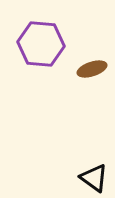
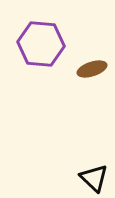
black triangle: rotated 8 degrees clockwise
